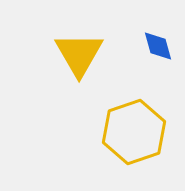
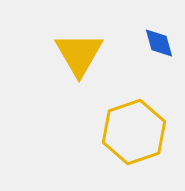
blue diamond: moved 1 px right, 3 px up
